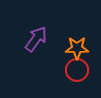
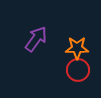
red circle: moved 1 px right
